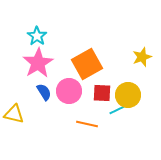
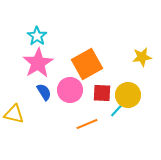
yellow star: rotated 12 degrees clockwise
pink circle: moved 1 px right, 1 px up
cyan line: rotated 21 degrees counterclockwise
orange line: rotated 35 degrees counterclockwise
